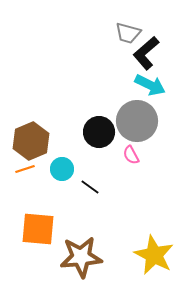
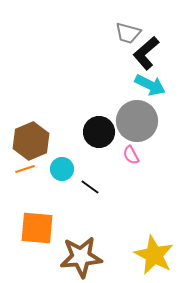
orange square: moved 1 px left, 1 px up
